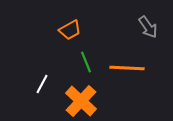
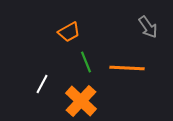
orange trapezoid: moved 1 px left, 2 px down
